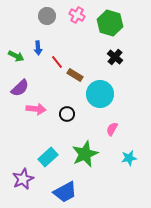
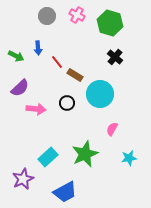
black circle: moved 11 px up
